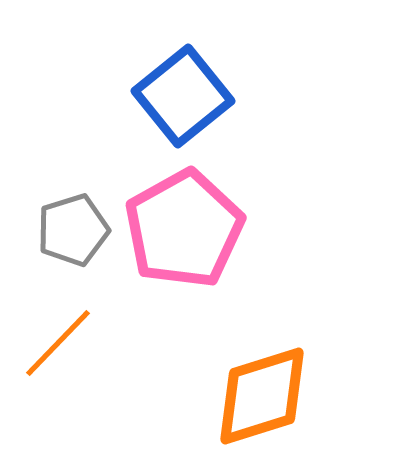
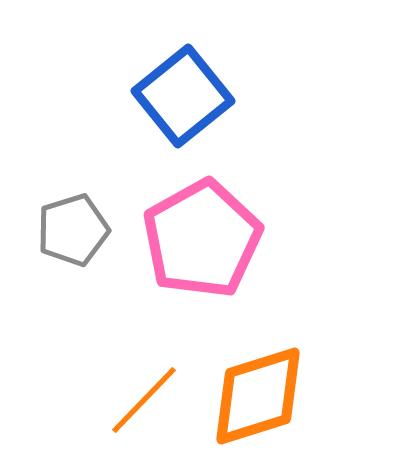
pink pentagon: moved 18 px right, 10 px down
orange line: moved 86 px right, 57 px down
orange diamond: moved 4 px left
